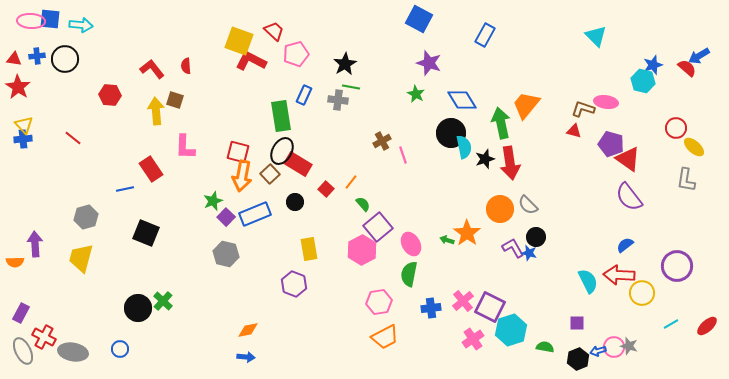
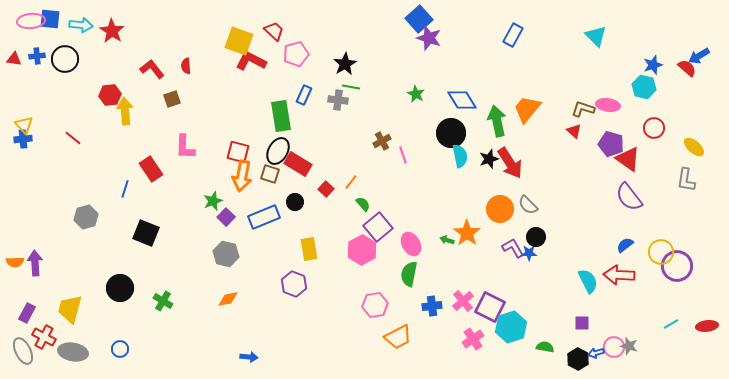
blue square at (419, 19): rotated 20 degrees clockwise
pink ellipse at (31, 21): rotated 8 degrees counterclockwise
blue rectangle at (485, 35): moved 28 px right
purple star at (429, 63): moved 25 px up
cyan hexagon at (643, 81): moved 1 px right, 6 px down
red star at (18, 87): moved 94 px right, 56 px up
red hexagon at (110, 95): rotated 10 degrees counterclockwise
brown square at (175, 100): moved 3 px left, 1 px up; rotated 36 degrees counterclockwise
pink ellipse at (606, 102): moved 2 px right, 3 px down
orange trapezoid at (526, 105): moved 1 px right, 4 px down
yellow arrow at (156, 111): moved 31 px left
green arrow at (501, 123): moved 4 px left, 2 px up
red circle at (676, 128): moved 22 px left
red triangle at (574, 131): rotated 28 degrees clockwise
cyan semicircle at (464, 147): moved 4 px left, 9 px down
black ellipse at (282, 151): moved 4 px left
black star at (485, 159): moved 4 px right
red arrow at (510, 163): rotated 24 degrees counterclockwise
brown square at (270, 174): rotated 30 degrees counterclockwise
blue line at (125, 189): rotated 60 degrees counterclockwise
blue rectangle at (255, 214): moved 9 px right, 3 px down
purple arrow at (35, 244): moved 19 px down
blue star at (529, 253): rotated 14 degrees counterclockwise
yellow trapezoid at (81, 258): moved 11 px left, 51 px down
yellow circle at (642, 293): moved 19 px right, 41 px up
green cross at (163, 301): rotated 12 degrees counterclockwise
pink hexagon at (379, 302): moved 4 px left, 3 px down
black circle at (138, 308): moved 18 px left, 20 px up
blue cross at (431, 308): moved 1 px right, 2 px up
purple rectangle at (21, 313): moved 6 px right
purple square at (577, 323): moved 5 px right
red ellipse at (707, 326): rotated 35 degrees clockwise
orange diamond at (248, 330): moved 20 px left, 31 px up
cyan hexagon at (511, 330): moved 3 px up
orange trapezoid at (385, 337): moved 13 px right
blue arrow at (598, 351): moved 2 px left, 2 px down
blue arrow at (246, 357): moved 3 px right
black hexagon at (578, 359): rotated 10 degrees counterclockwise
